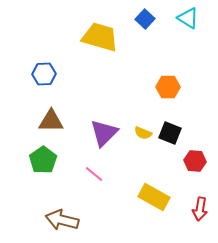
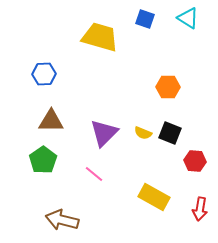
blue square: rotated 24 degrees counterclockwise
